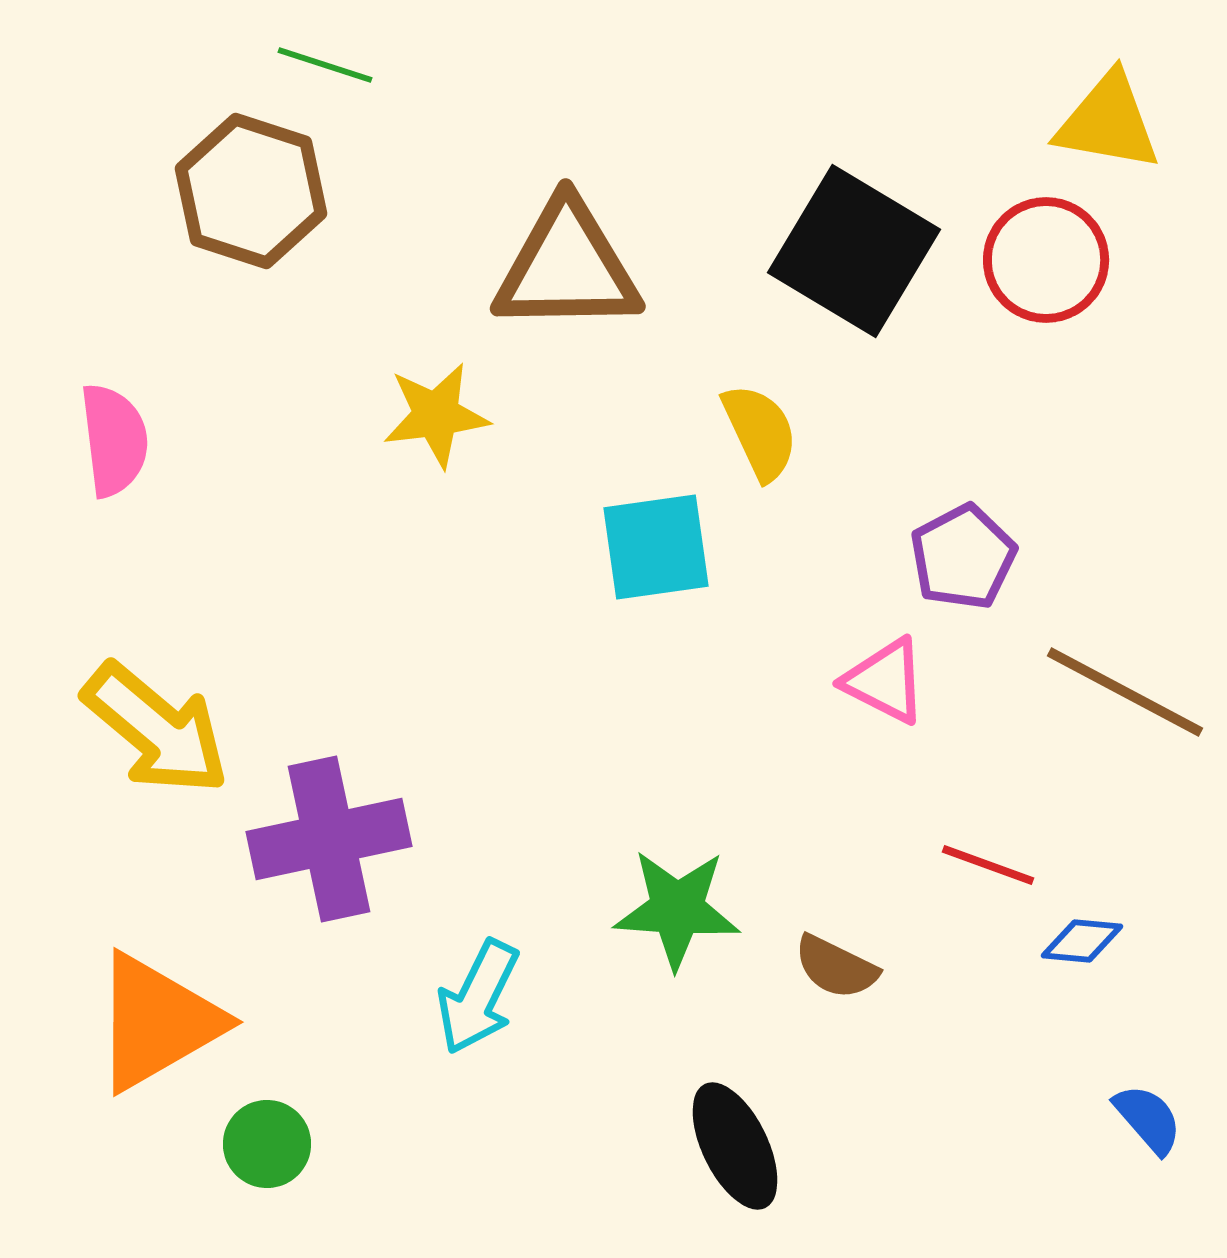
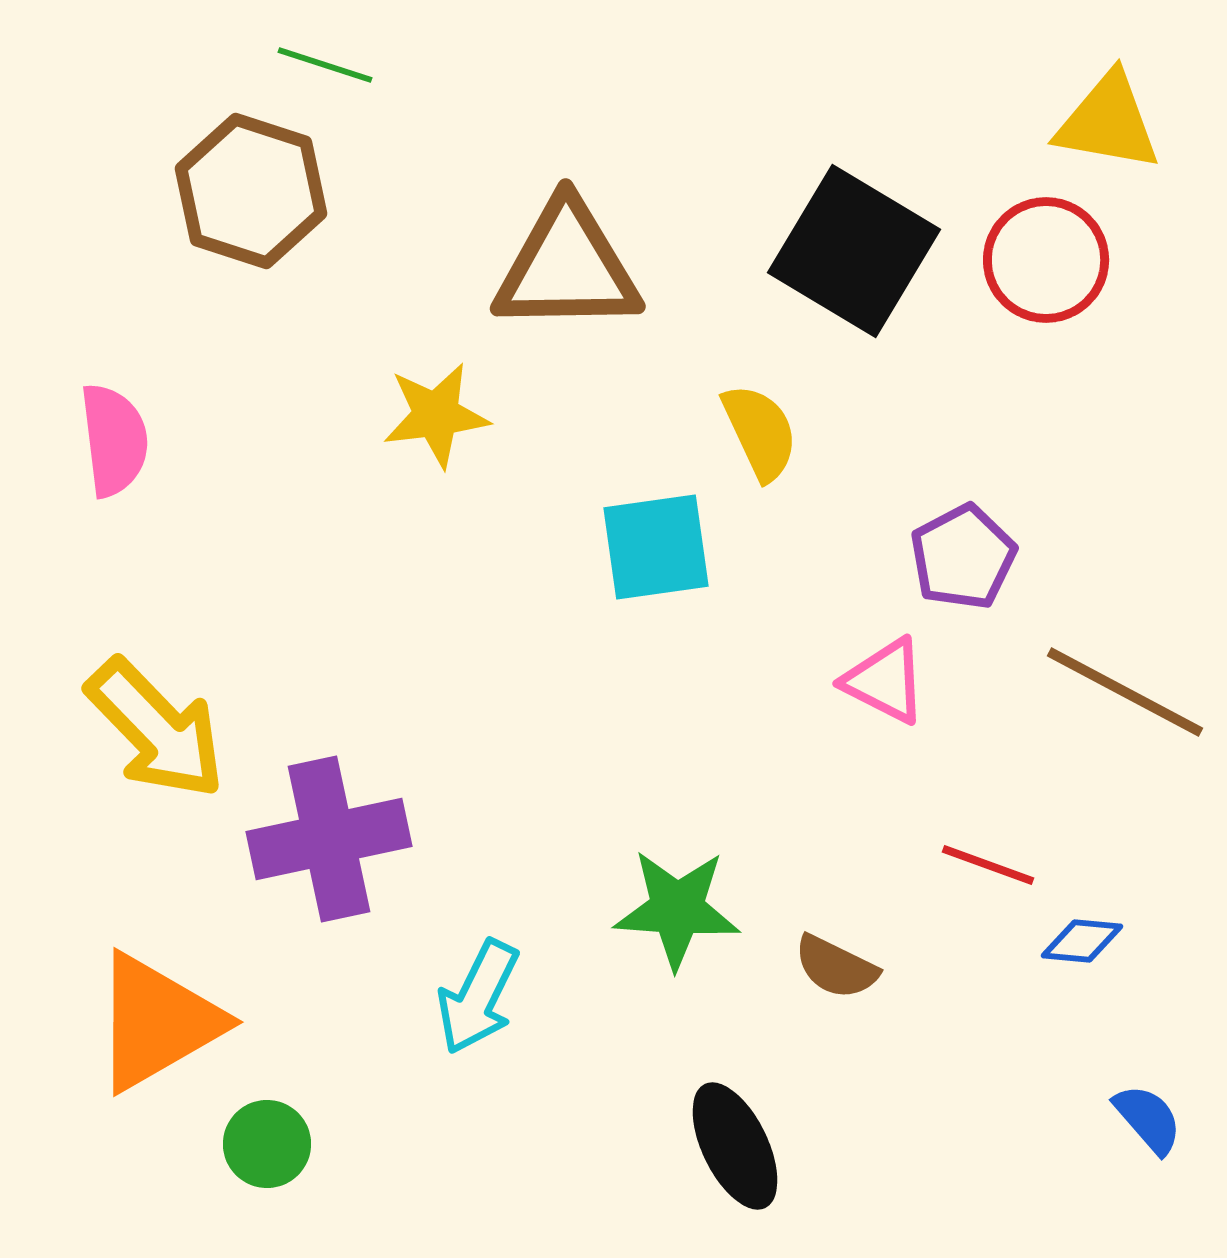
yellow arrow: rotated 6 degrees clockwise
